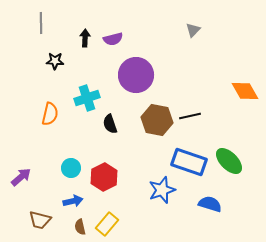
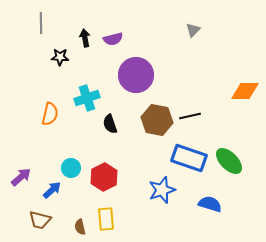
black arrow: rotated 12 degrees counterclockwise
black star: moved 5 px right, 4 px up
orange diamond: rotated 60 degrees counterclockwise
blue rectangle: moved 4 px up
blue arrow: moved 21 px left, 11 px up; rotated 30 degrees counterclockwise
yellow rectangle: moved 1 px left, 5 px up; rotated 45 degrees counterclockwise
